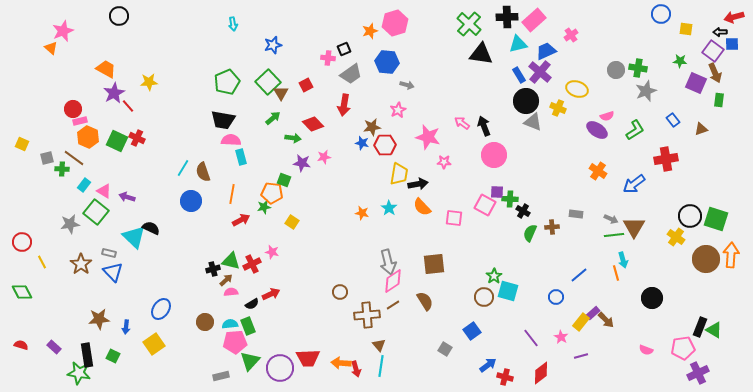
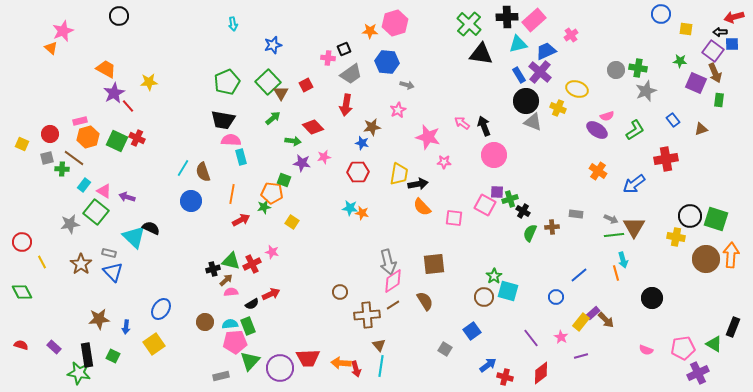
orange star at (370, 31): rotated 21 degrees clockwise
red arrow at (344, 105): moved 2 px right
red circle at (73, 109): moved 23 px left, 25 px down
red diamond at (313, 124): moved 3 px down
orange hexagon at (88, 137): rotated 20 degrees clockwise
green arrow at (293, 138): moved 3 px down
red hexagon at (385, 145): moved 27 px left, 27 px down
green cross at (510, 199): rotated 21 degrees counterclockwise
cyan star at (389, 208): moved 39 px left; rotated 28 degrees counterclockwise
yellow cross at (676, 237): rotated 24 degrees counterclockwise
black rectangle at (700, 327): moved 33 px right
green triangle at (714, 330): moved 14 px down
